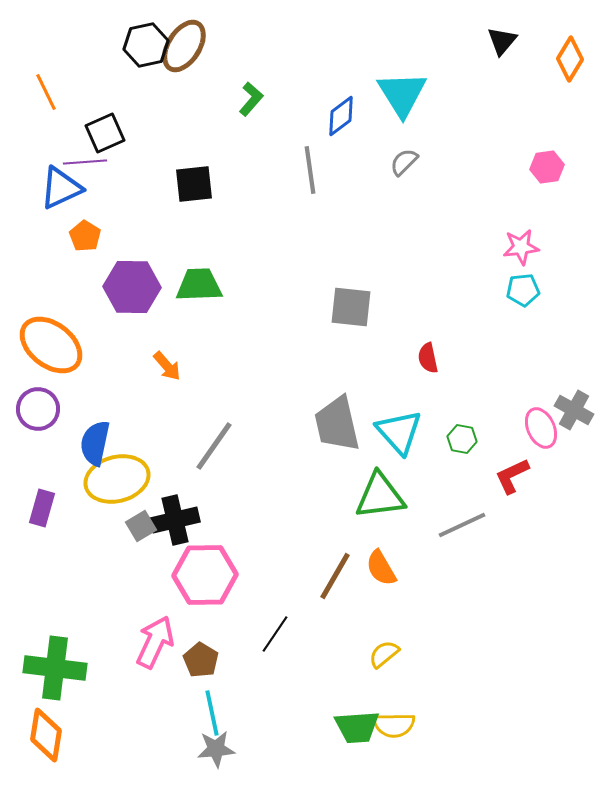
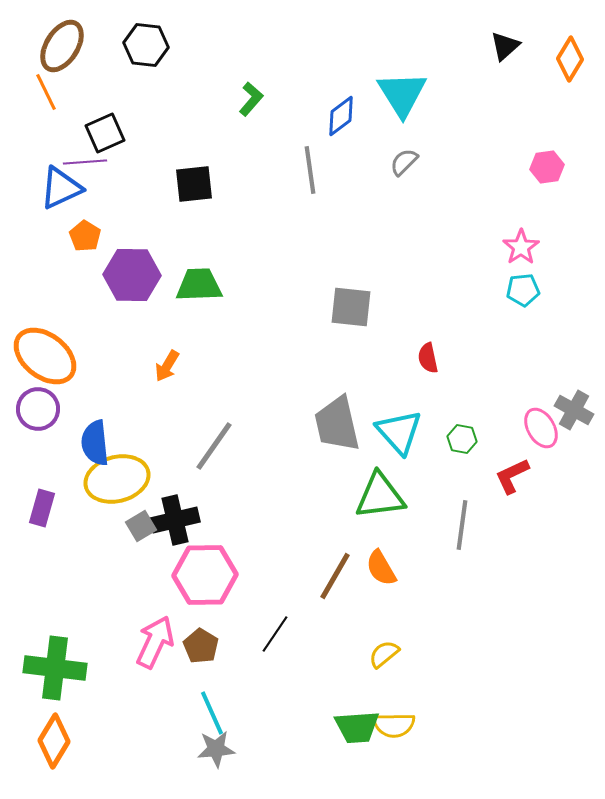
black triangle at (502, 41): moved 3 px right, 5 px down; rotated 8 degrees clockwise
black hexagon at (146, 45): rotated 18 degrees clockwise
brown ellipse at (184, 46): moved 122 px left
pink star at (521, 247): rotated 27 degrees counterclockwise
purple hexagon at (132, 287): moved 12 px up
orange ellipse at (51, 345): moved 6 px left, 11 px down
orange arrow at (167, 366): rotated 72 degrees clockwise
pink ellipse at (541, 428): rotated 6 degrees counterclockwise
blue semicircle at (95, 443): rotated 18 degrees counterclockwise
gray line at (462, 525): rotated 57 degrees counterclockwise
brown pentagon at (201, 660): moved 14 px up
cyan line at (212, 713): rotated 12 degrees counterclockwise
orange diamond at (46, 735): moved 8 px right, 6 px down; rotated 22 degrees clockwise
